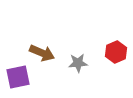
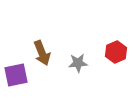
brown arrow: rotated 45 degrees clockwise
purple square: moved 2 px left, 2 px up
